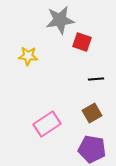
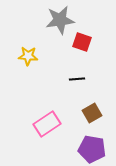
black line: moved 19 px left
